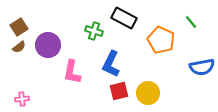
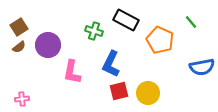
black rectangle: moved 2 px right, 2 px down
orange pentagon: moved 1 px left
